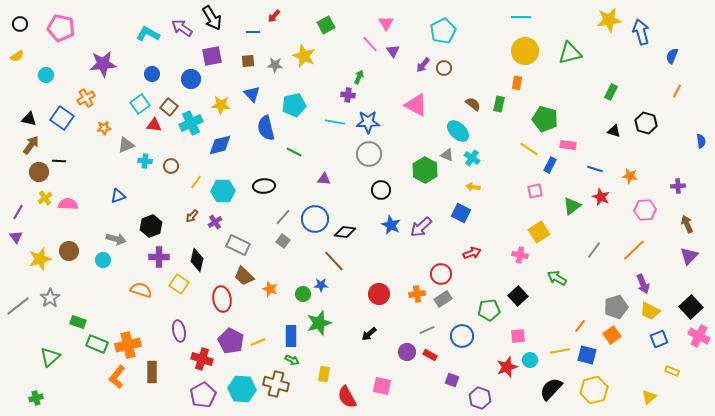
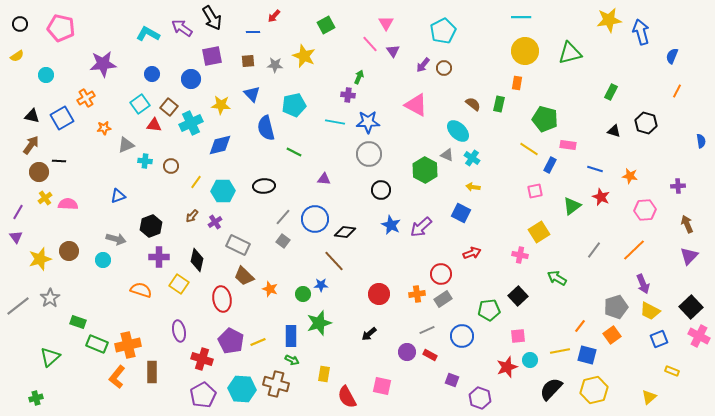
blue square at (62, 118): rotated 25 degrees clockwise
black triangle at (29, 119): moved 3 px right, 3 px up
